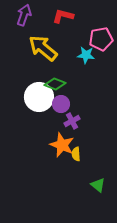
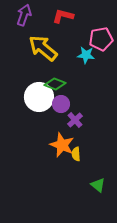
purple cross: moved 3 px right, 1 px up; rotated 14 degrees counterclockwise
